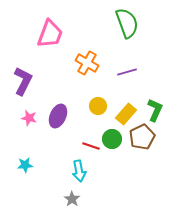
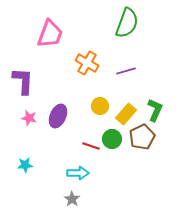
green semicircle: rotated 40 degrees clockwise
purple line: moved 1 px left, 1 px up
purple L-shape: rotated 24 degrees counterclockwise
yellow circle: moved 2 px right
cyan arrow: moved 1 px left, 2 px down; rotated 80 degrees counterclockwise
